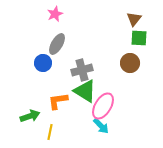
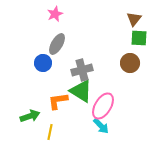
green triangle: moved 4 px left
